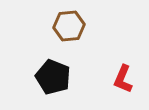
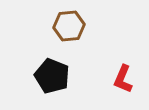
black pentagon: moved 1 px left, 1 px up
